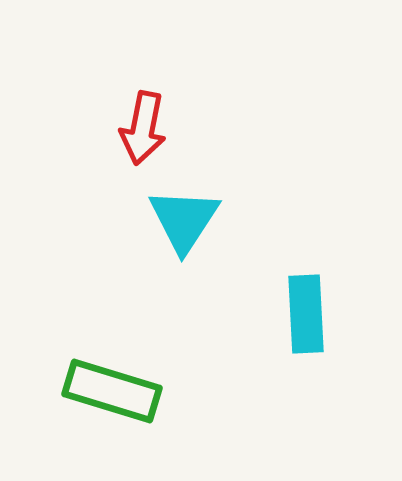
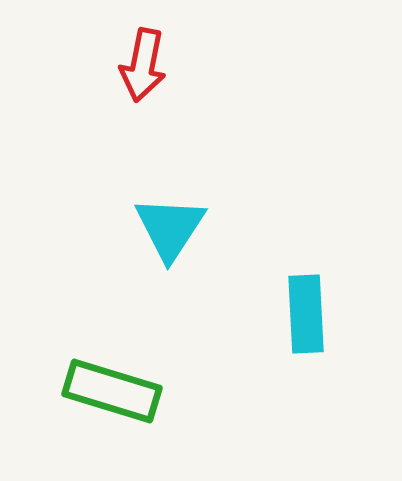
red arrow: moved 63 px up
cyan triangle: moved 14 px left, 8 px down
